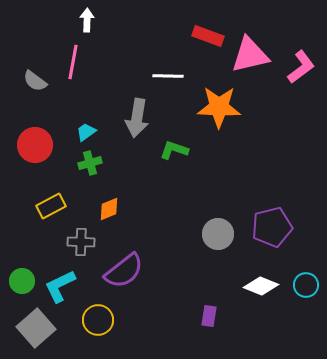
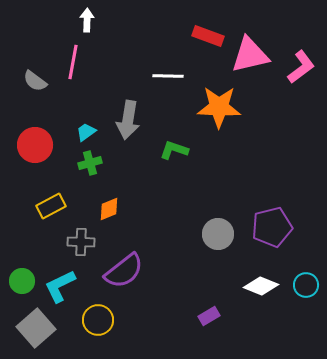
gray arrow: moved 9 px left, 2 px down
purple rectangle: rotated 50 degrees clockwise
